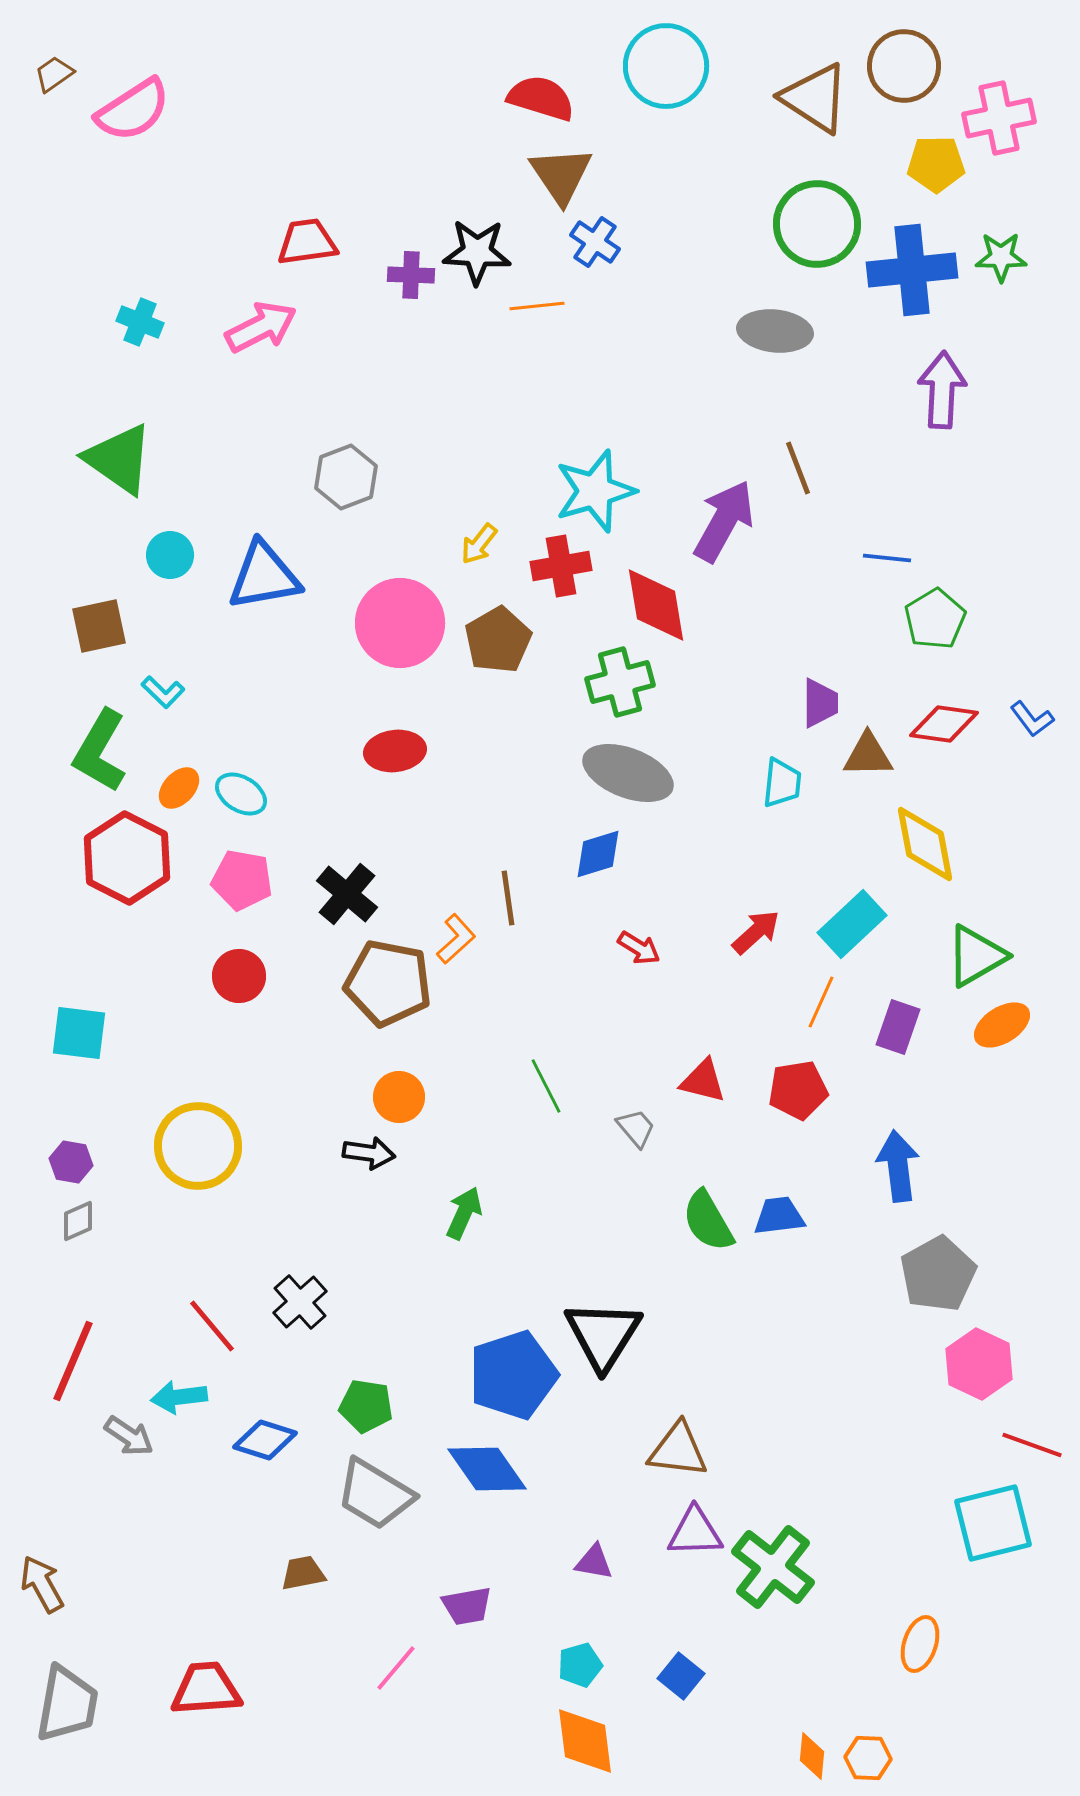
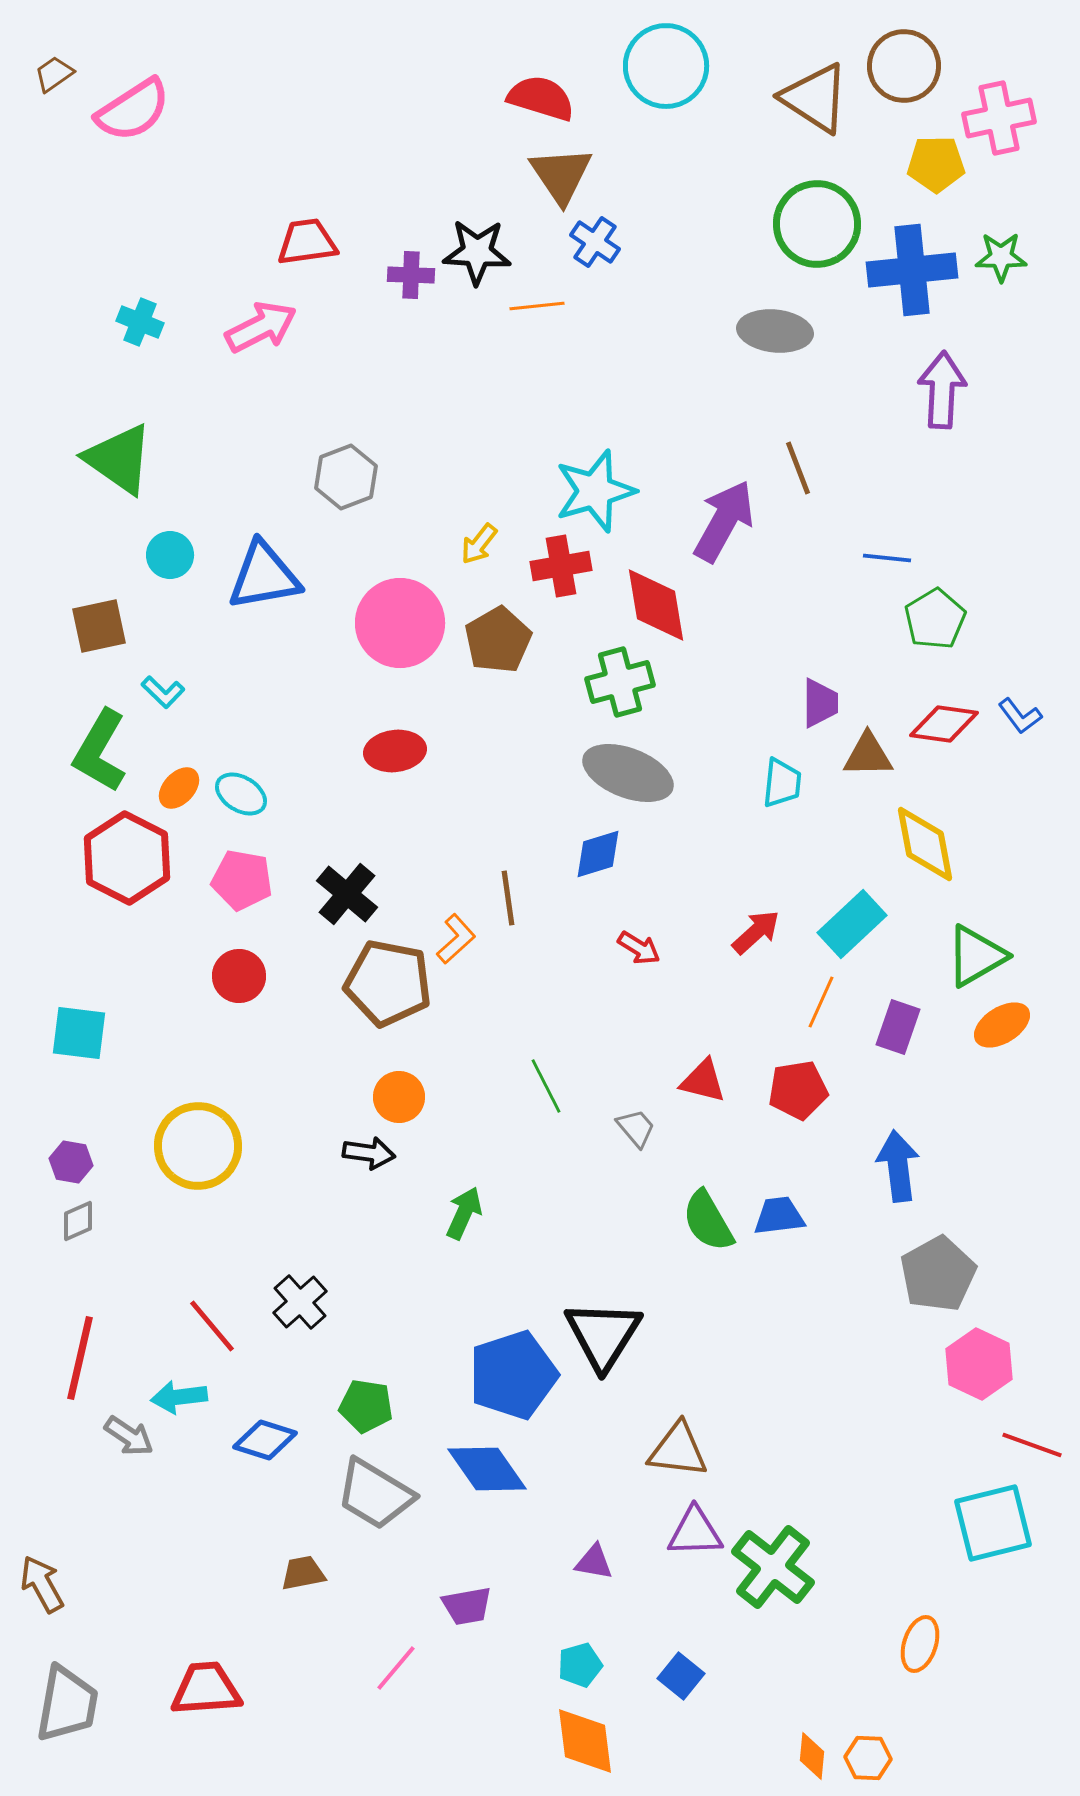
blue L-shape at (1032, 719): moved 12 px left, 3 px up
red line at (73, 1361): moved 7 px right, 3 px up; rotated 10 degrees counterclockwise
